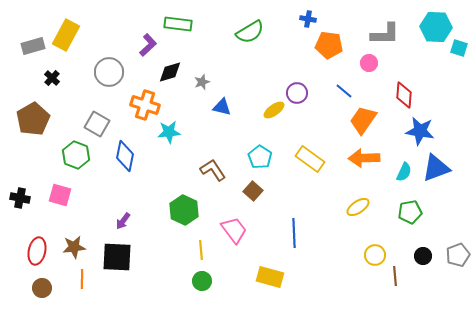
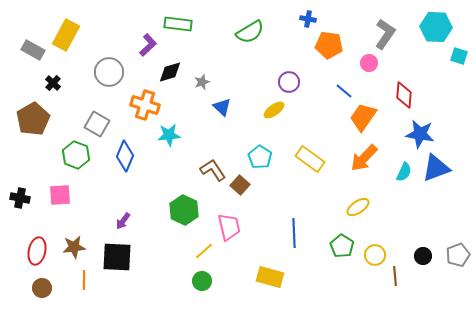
gray L-shape at (385, 34): rotated 56 degrees counterclockwise
gray rectangle at (33, 46): moved 4 px down; rotated 45 degrees clockwise
cyan square at (459, 48): moved 8 px down
black cross at (52, 78): moved 1 px right, 5 px down
purple circle at (297, 93): moved 8 px left, 11 px up
blue triangle at (222, 107): rotated 30 degrees clockwise
orange trapezoid at (363, 120): moved 3 px up
blue star at (420, 131): moved 3 px down
cyan star at (169, 132): moved 3 px down
blue diamond at (125, 156): rotated 12 degrees clockwise
orange arrow at (364, 158): rotated 44 degrees counterclockwise
brown square at (253, 191): moved 13 px left, 6 px up
pink square at (60, 195): rotated 20 degrees counterclockwise
green pentagon at (410, 212): moved 68 px left, 34 px down; rotated 30 degrees counterclockwise
pink trapezoid at (234, 230): moved 5 px left, 3 px up; rotated 24 degrees clockwise
yellow line at (201, 250): moved 3 px right, 1 px down; rotated 54 degrees clockwise
orange line at (82, 279): moved 2 px right, 1 px down
